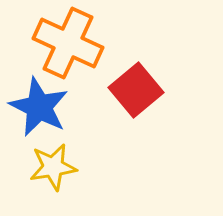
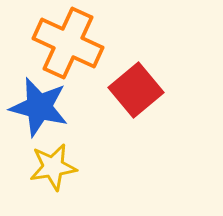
blue star: rotated 12 degrees counterclockwise
